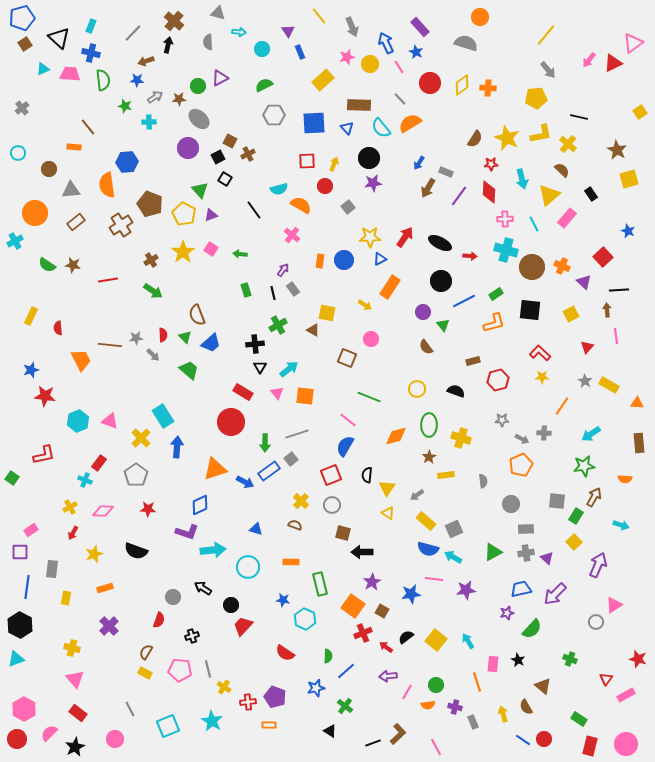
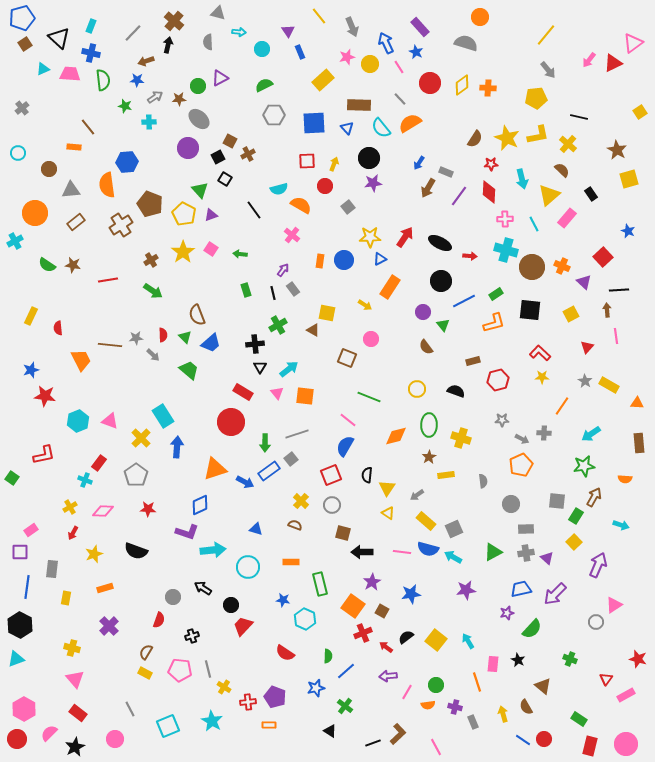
yellow L-shape at (541, 134): moved 3 px left, 1 px down
pink line at (434, 579): moved 32 px left, 27 px up
